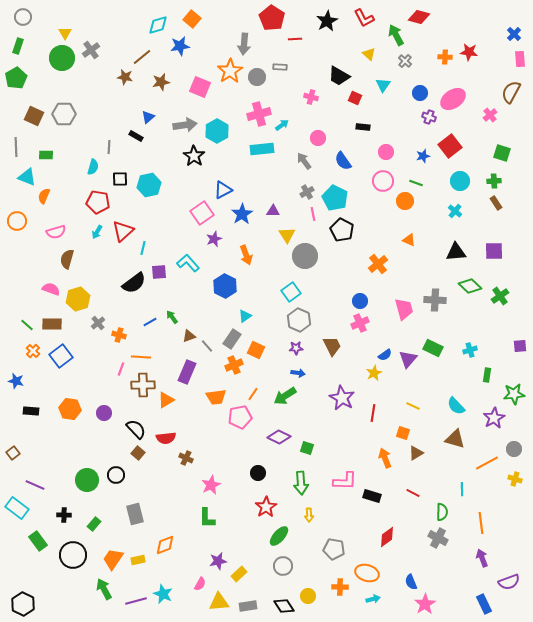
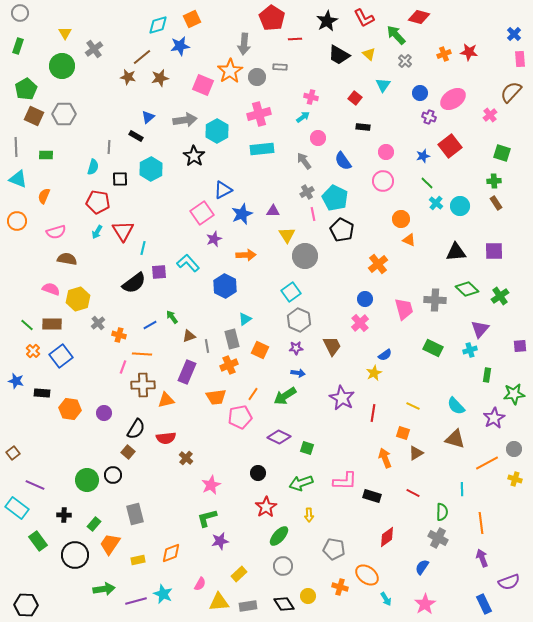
gray circle at (23, 17): moved 3 px left, 4 px up
orange square at (192, 19): rotated 24 degrees clockwise
green arrow at (396, 35): rotated 15 degrees counterclockwise
gray cross at (91, 50): moved 3 px right, 1 px up
orange cross at (445, 57): moved 1 px left, 3 px up; rotated 24 degrees counterclockwise
green circle at (62, 58): moved 8 px down
black trapezoid at (339, 76): moved 21 px up
brown star at (125, 77): moved 3 px right
green pentagon at (16, 78): moved 10 px right, 11 px down
brown star at (161, 82): moved 1 px left, 4 px up
pink square at (200, 87): moved 3 px right, 2 px up
brown semicircle at (511, 92): rotated 15 degrees clockwise
red square at (355, 98): rotated 16 degrees clockwise
gray arrow at (185, 125): moved 5 px up
cyan arrow at (282, 125): moved 21 px right, 8 px up
cyan triangle at (27, 177): moved 9 px left, 2 px down
cyan circle at (460, 181): moved 25 px down
green line at (416, 183): moved 11 px right; rotated 24 degrees clockwise
cyan hexagon at (149, 185): moved 2 px right, 16 px up; rotated 15 degrees counterclockwise
orange circle at (405, 201): moved 4 px left, 18 px down
cyan cross at (455, 211): moved 19 px left, 8 px up
blue star at (242, 214): rotated 10 degrees clockwise
red triangle at (123, 231): rotated 20 degrees counterclockwise
orange arrow at (246, 255): rotated 72 degrees counterclockwise
brown semicircle at (67, 259): rotated 84 degrees clockwise
green diamond at (470, 286): moved 3 px left, 3 px down
blue circle at (360, 301): moved 5 px right, 2 px up
cyan triangle at (245, 316): moved 3 px down
blue line at (150, 322): moved 3 px down
pink cross at (360, 323): rotated 18 degrees counterclockwise
gray rectangle at (232, 339): rotated 48 degrees counterclockwise
gray line at (207, 346): rotated 32 degrees clockwise
orange square at (256, 350): moved 4 px right
orange line at (141, 357): moved 1 px right, 3 px up
purple triangle at (408, 359): moved 72 px right, 30 px up
orange cross at (234, 365): moved 5 px left
pink line at (121, 369): moved 2 px right, 2 px up
orange triangle at (166, 400): rotated 18 degrees clockwise
black rectangle at (31, 411): moved 11 px right, 18 px up
black semicircle at (136, 429): rotated 75 degrees clockwise
brown square at (138, 453): moved 10 px left, 1 px up
brown cross at (186, 458): rotated 16 degrees clockwise
black circle at (116, 475): moved 3 px left
green arrow at (301, 483): rotated 75 degrees clockwise
green L-shape at (207, 518): rotated 75 degrees clockwise
orange diamond at (165, 545): moved 6 px right, 8 px down
black circle at (73, 555): moved 2 px right
orange trapezoid at (113, 559): moved 3 px left, 15 px up
purple star at (218, 561): moved 2 px right, 20 px up
orange ellipse at (367, 573): moved 2 px down; rotated 20 degrees clockwise
blue semicircle at (411, 582): moved 11 px right, 15 px up; rotated 56 degrees clockwise
orange cross at (340, 587): rotated 14 degrees clockwise
green arrow at (104, 589): rotated 110 degrees clockwise
cyan arrow at (373, 599): moved 13 px right; rotated 72 degrees clockwise
black hexagon at (23, 604): moved 3 px right, 1 px down; rotated 25 degrees counterclockwise
black diamond at (284, 606): moved 2 px up
